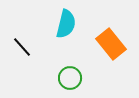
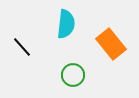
cyan semicircle: rotated 8 degrees counterclockwise
green circle: moved 3 px right, 3 px up
